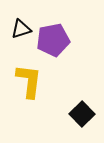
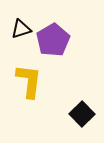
purple pentagon: rotated 20 degrees counterclockwise
